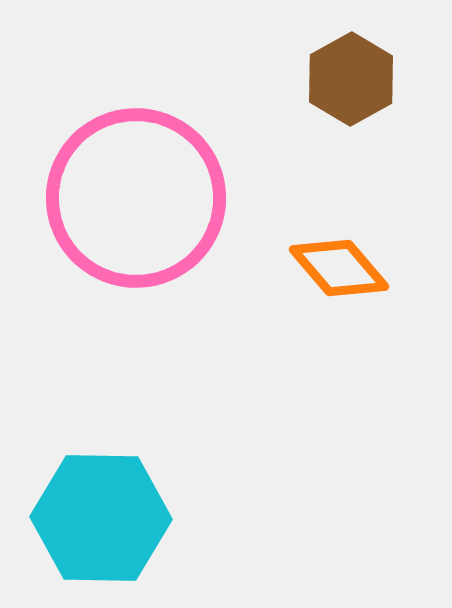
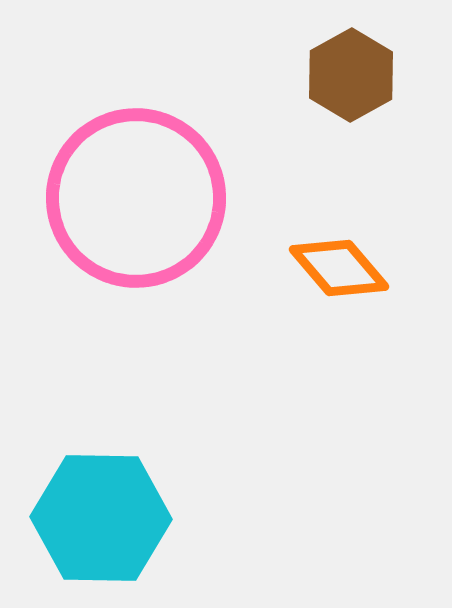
brown hexagon: moved 4 px up
